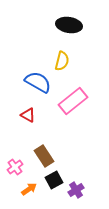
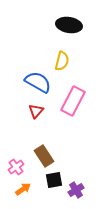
pink rectangle: rotated 24 degrees counterclockwise
red triangle: moved 8 px right, 4 px up; rotated 42 degrees clockwise
pink cross: moved 1 px right
black square: rotated 18 degrees clockwise
orange arrow: moved 6 px left
